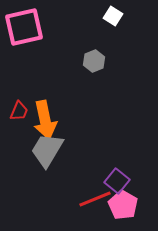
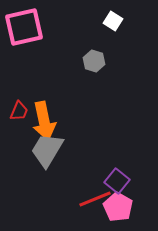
white square: moved 5 px down
gray hexagon: rotated 20 degrees counterclockwise
orange arrow: moved 1 px left, 1 px down
pink pentagon: moved 5 px left, 2 px down
